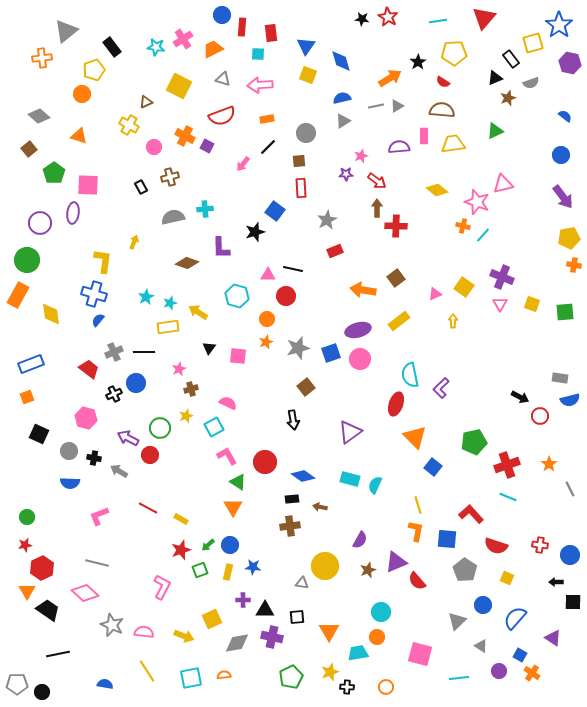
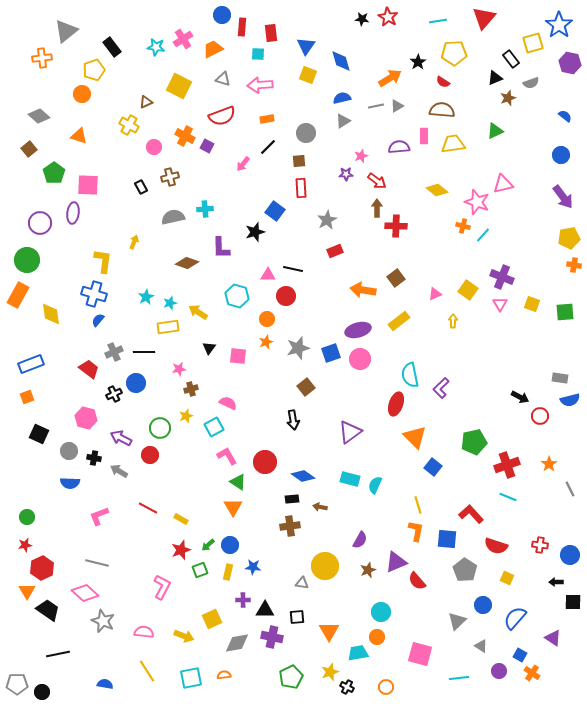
yellow square at (464, 287): moved 4 px right, 3 px down
pink star at (179, 369): rotated 16 degrees clockwise
purple arrow at (128, 438): moved 7 px left
gray star at (112, 625): moved 9 px left, 4 px up
black cross at (347, 687): rotated 24 degrees clockwise
